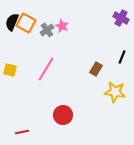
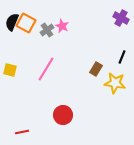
yellow star: moved 9 px up
